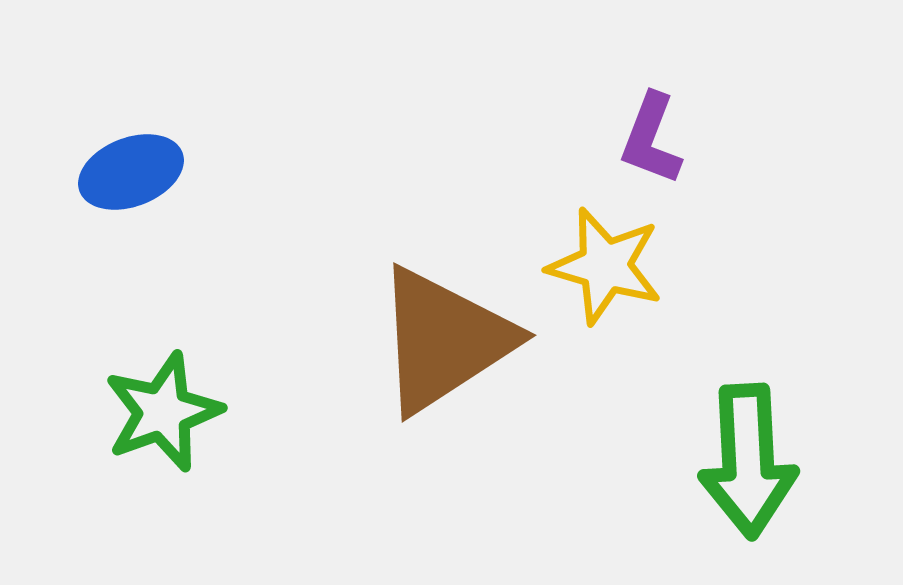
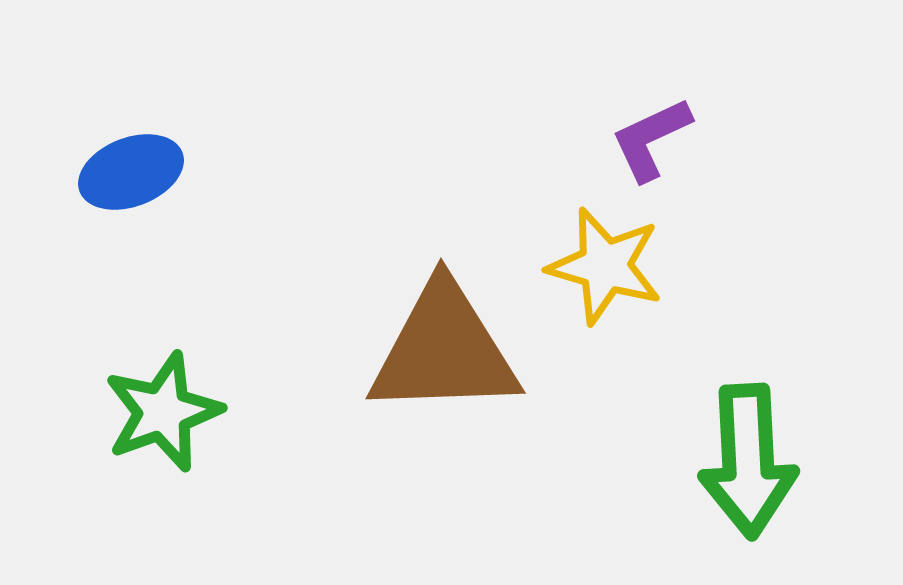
purple L-shape: rotated 44 degrees clockwise
brown triangle: moved 10 px down; rotated 31 degrees clockwise
